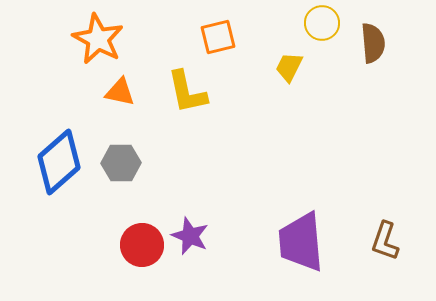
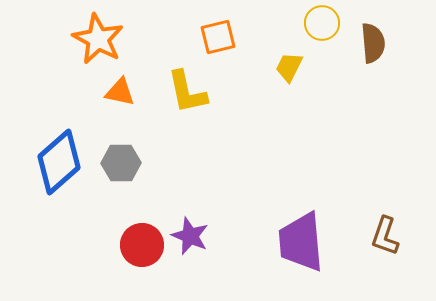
brown L-shape: moved 5 px up
